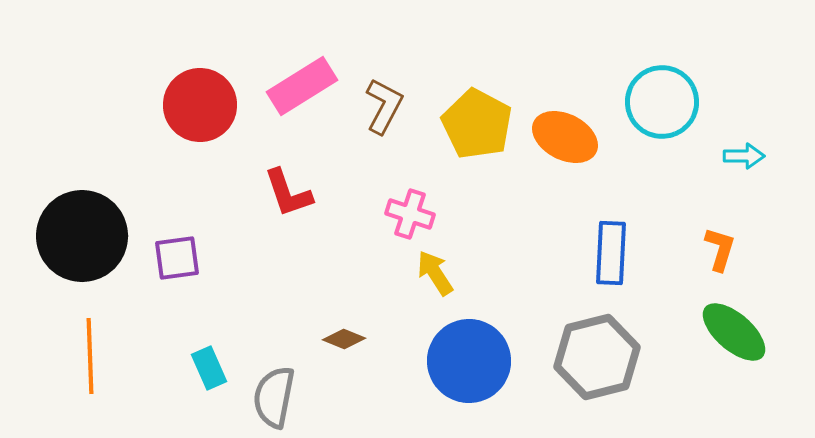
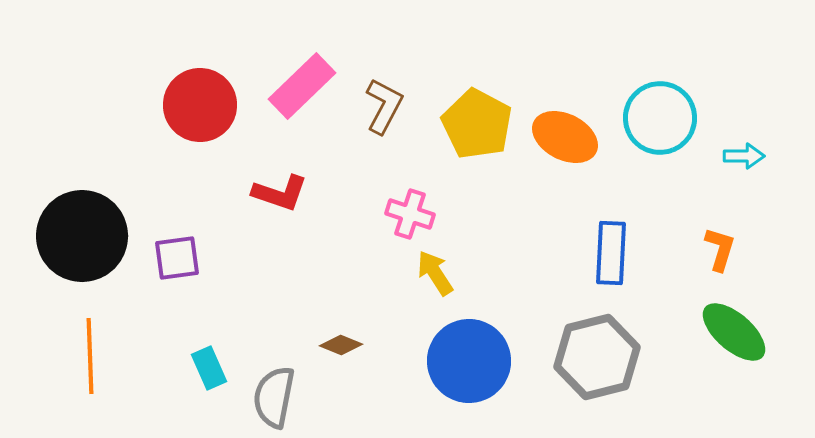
pink rectangle: rotated 12 degrees counterclockwise
cyan circle: moved 2 px left, 16 px down
red L-shape: moved 8 px left; rotated 52 degrees counterclockwise
brown diamond: moved 3 px left, 6 px down
